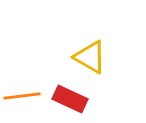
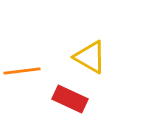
orange line: moved 25 px up
